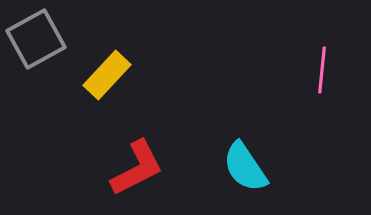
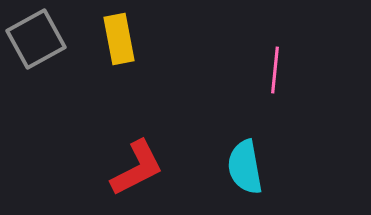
pink line: moved 47 px left
yellow rectangle: moved 12 px right, 36 px up; rotated 54 degrees counterclockwise
cyan semicircle: rotated 24 degrees clockwise
